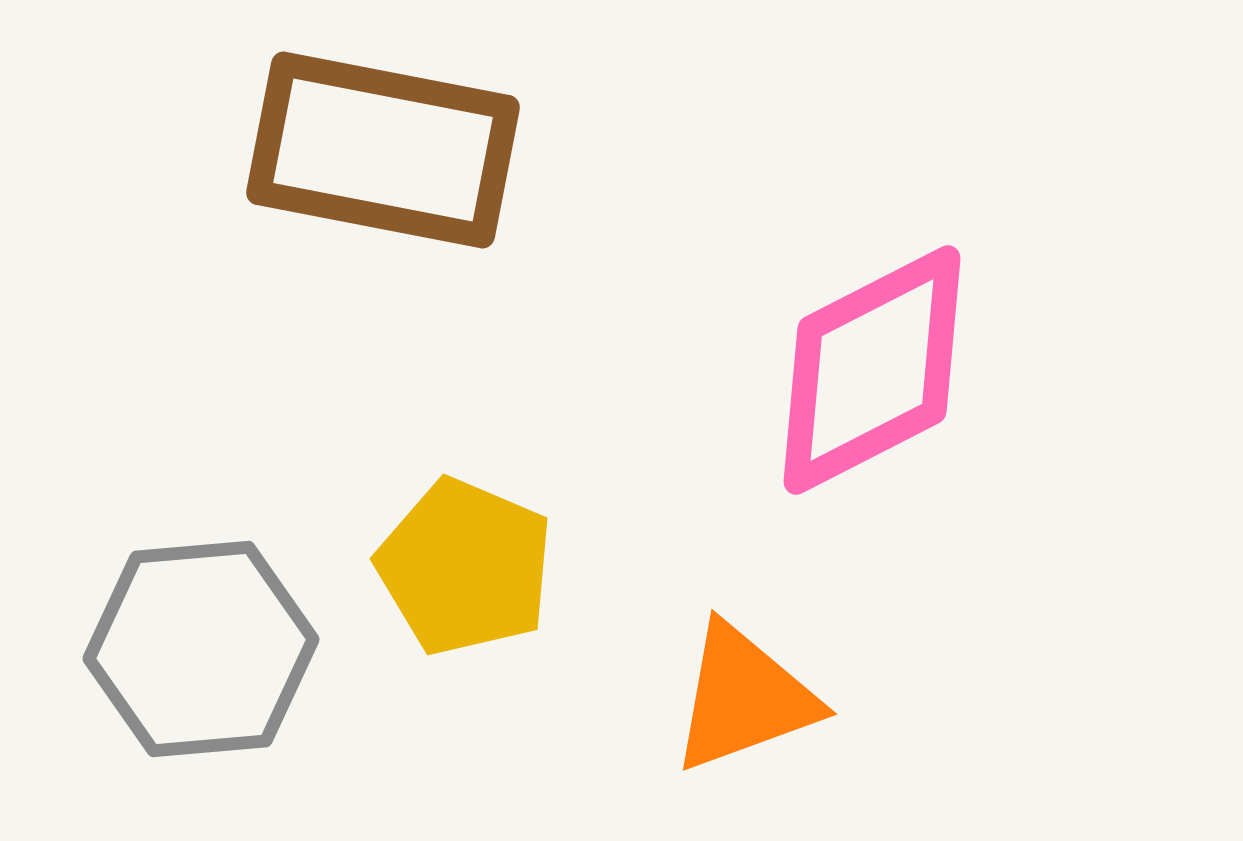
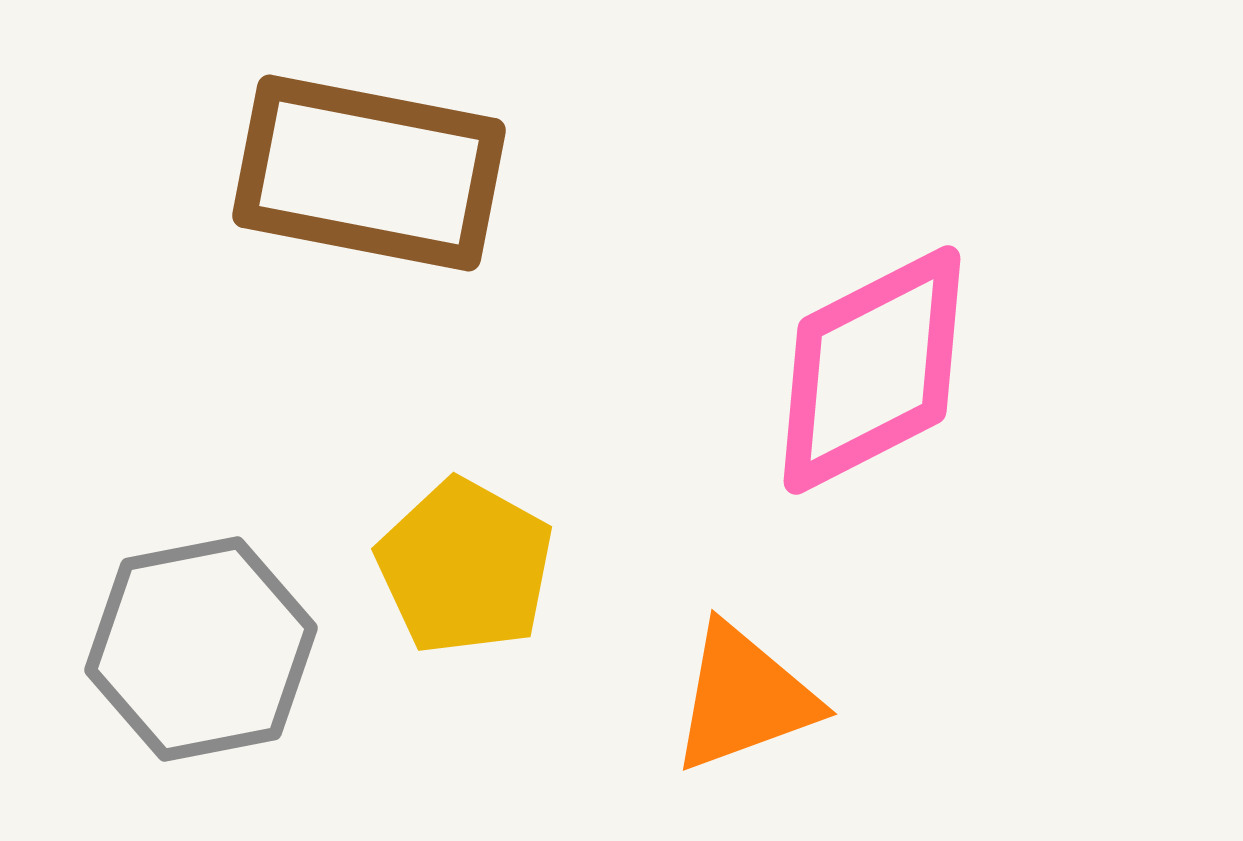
brown rectangle: moved 14 px left, 23 px down
yellow pentagon: rotated 6 degrees clockwise
gray hexagon: rotated 6 degrees counterclockwise
